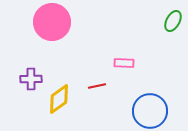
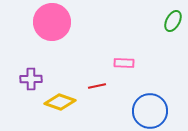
yellow diamond: moved 1 px right, 3 px down; rotated 56 degrees clockwise
